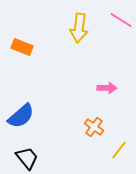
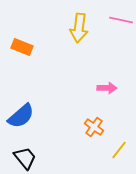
pink line: rotated 20 degrees counterclockwise
black trapezoid: moved 2 px left
